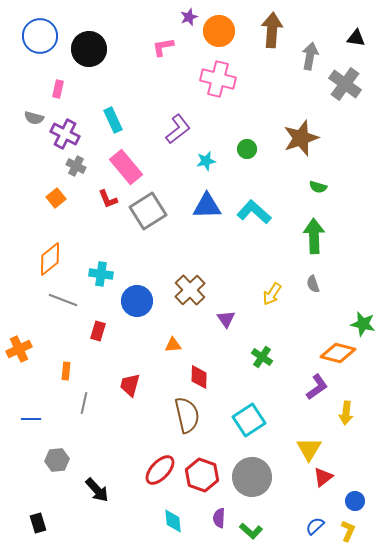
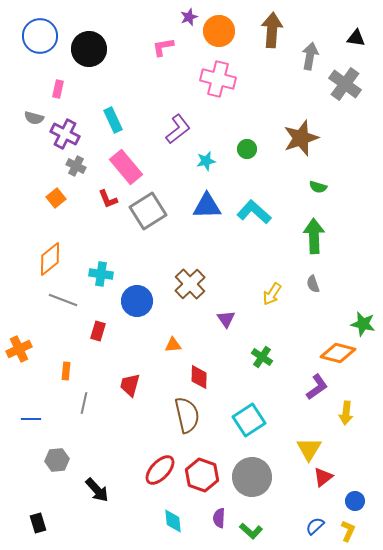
brown cross at (190, 290): moved 6 px up
